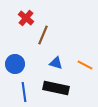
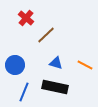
brown line: moved 3 px right; rotated 24 degrees clockwise
blue circle: moved 1 px down
black rectangle: moved 1 px left, 1 px up
blue line: rotated 30 degrees clockwise
